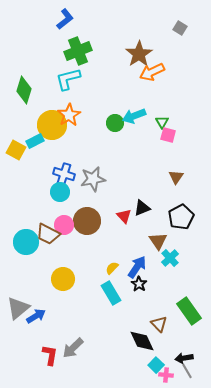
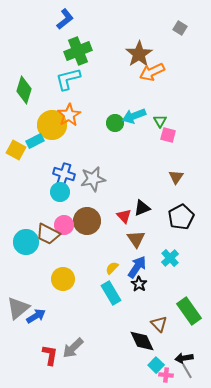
green triangle at (162, 122): moved 2 px left, 1 px up
brown triangle at (158, 241): moved 22 px left, 2 px up
